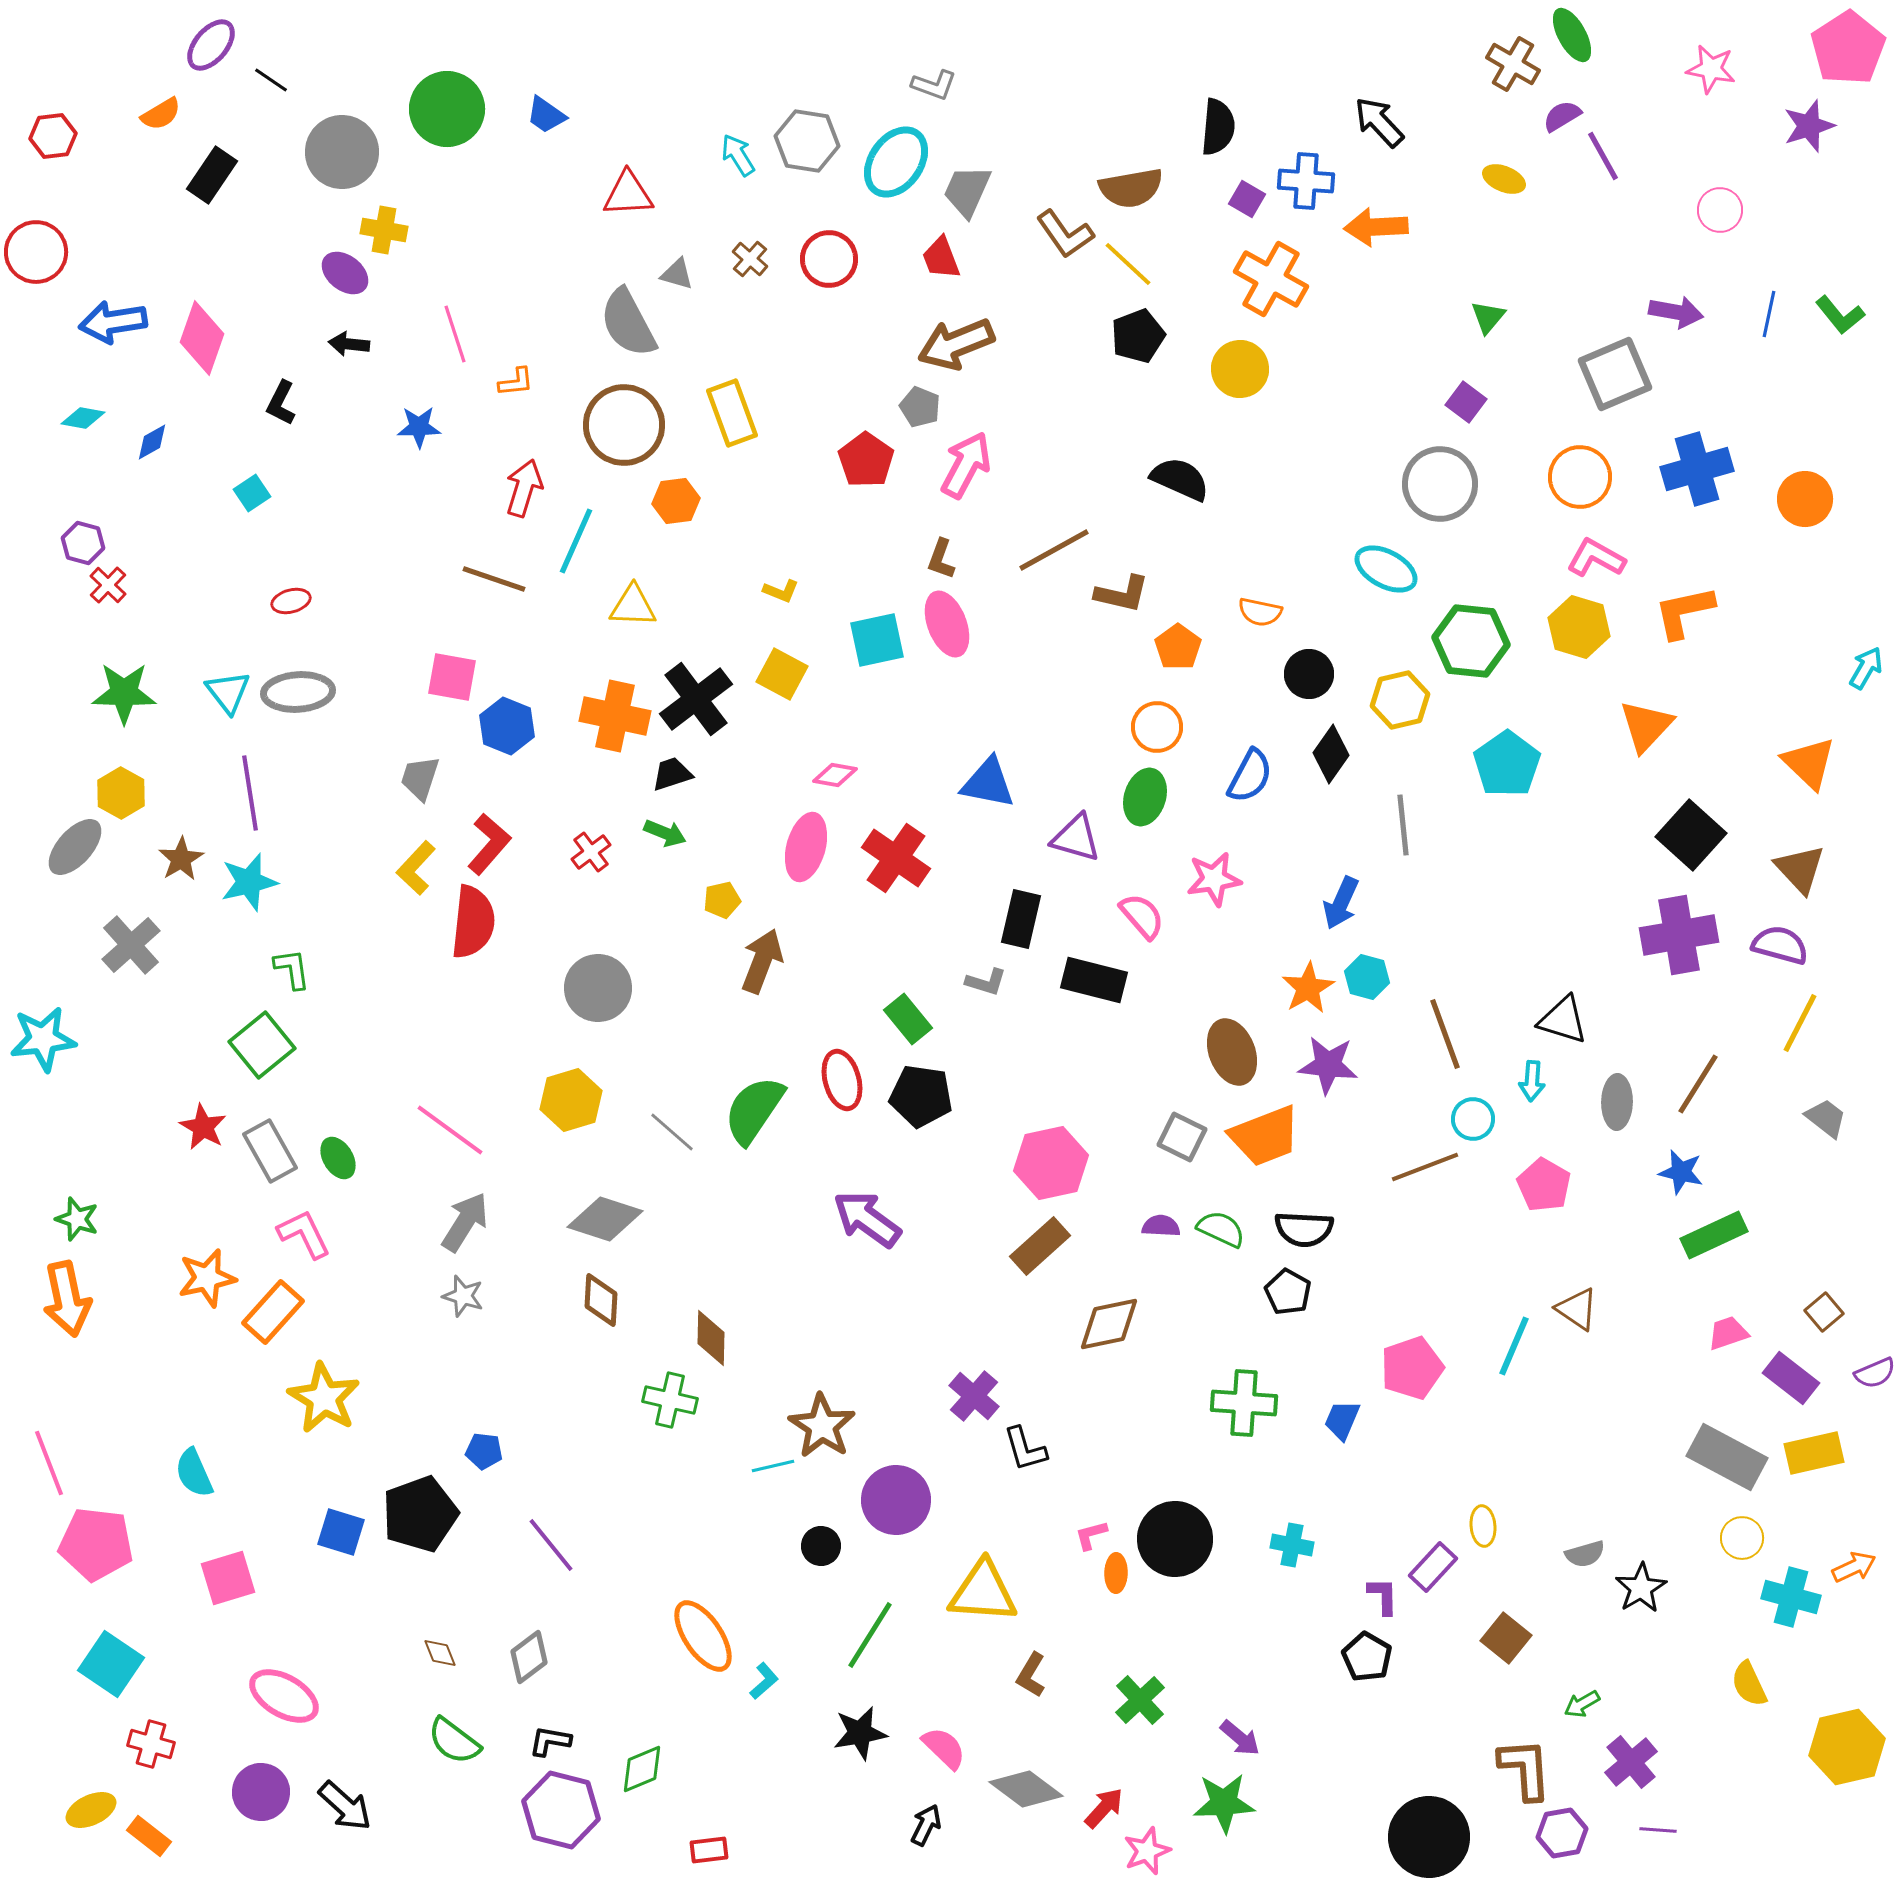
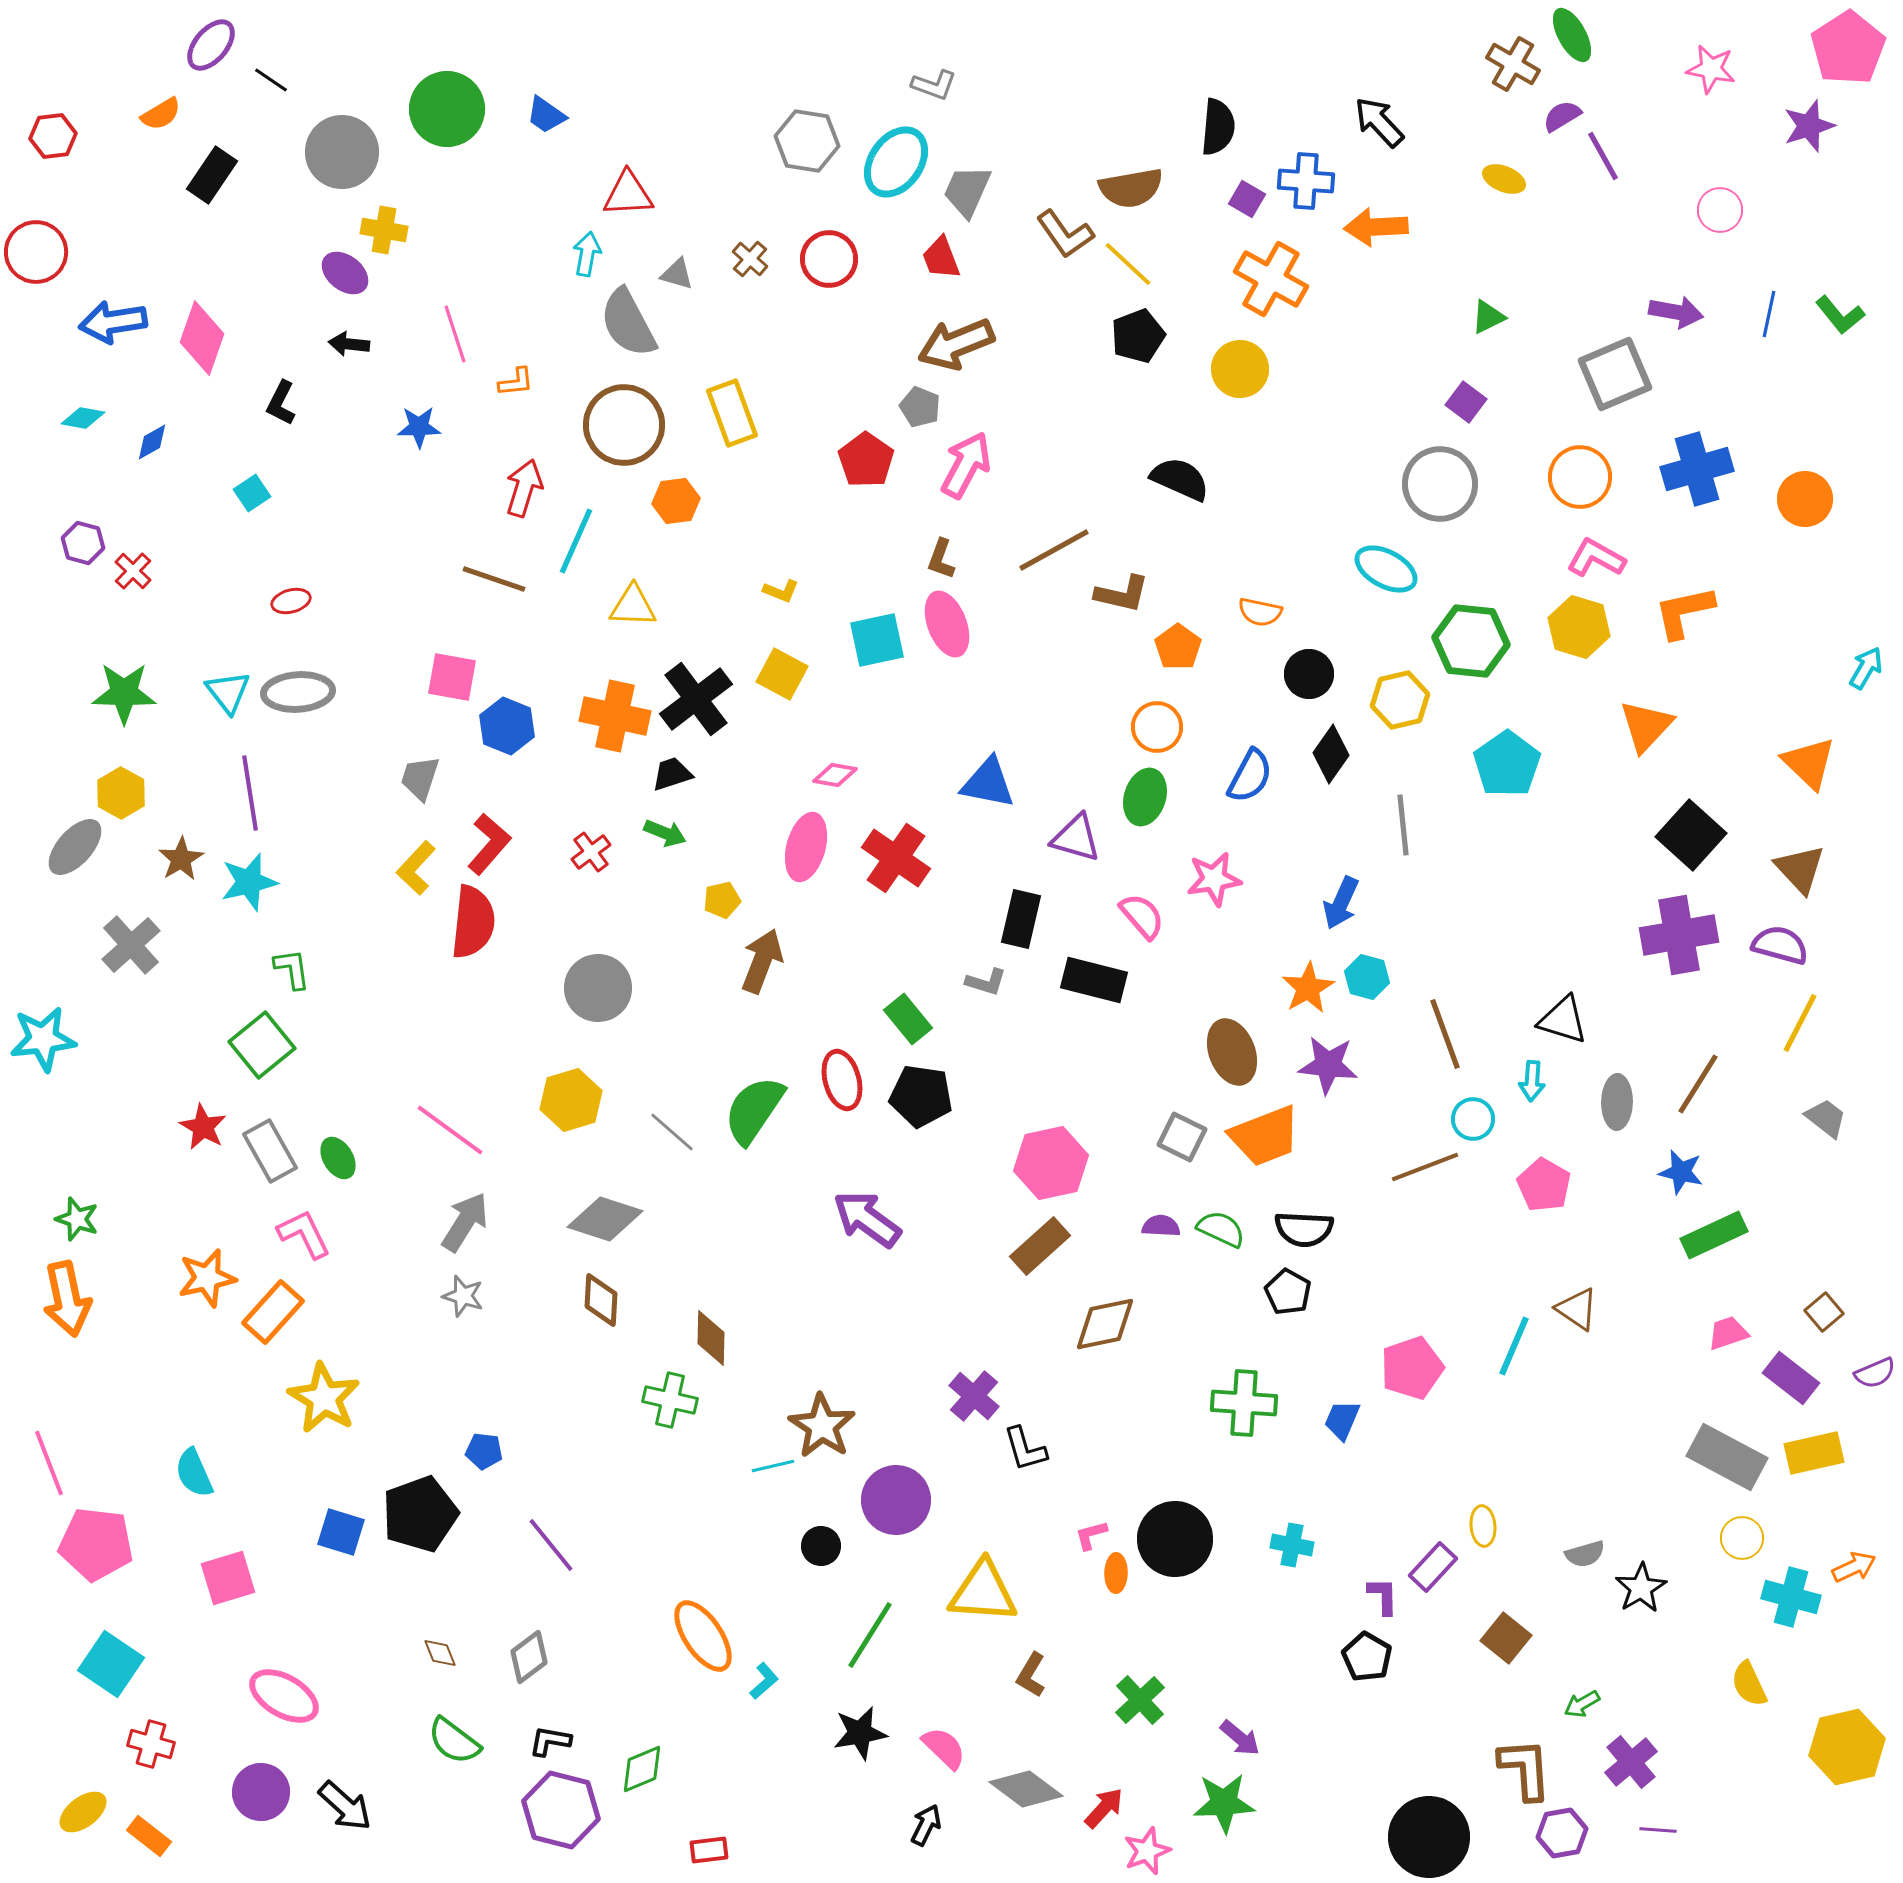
cyan arrow at (738, 155): moved 151 px left, 99 px down; rotated 42 degrees clockwise
green triangle at (1488, 317): rotated 24 degrees clockwise
red cross at (108, 585): moved 25 px right, 14 px up
brown diamond at (1109, 1324): moved 4 px left
yellow ellipse at (91, 1810): moved 8 px left, 2 px down; rotated 12 degrees counterclockwise
